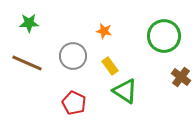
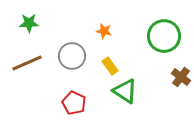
gray circle: moved 1 px left
brown line: rotated 48 degrees counterclockwise
